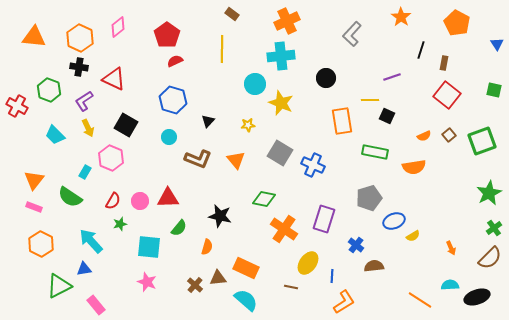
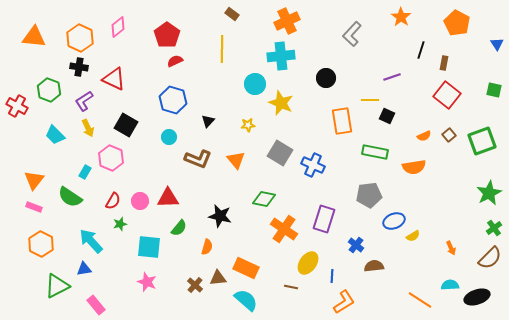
gray pentagon at (369, 198): moved 3 px up; rotated 10 degrees clockwise
green triangle at (59, 286): moved 2 px left
